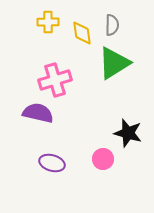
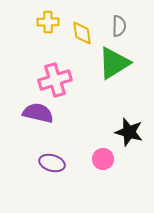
gray semicircle: moved 7 px right, 1 px down
black star: moved 1 px right, 1 px up
